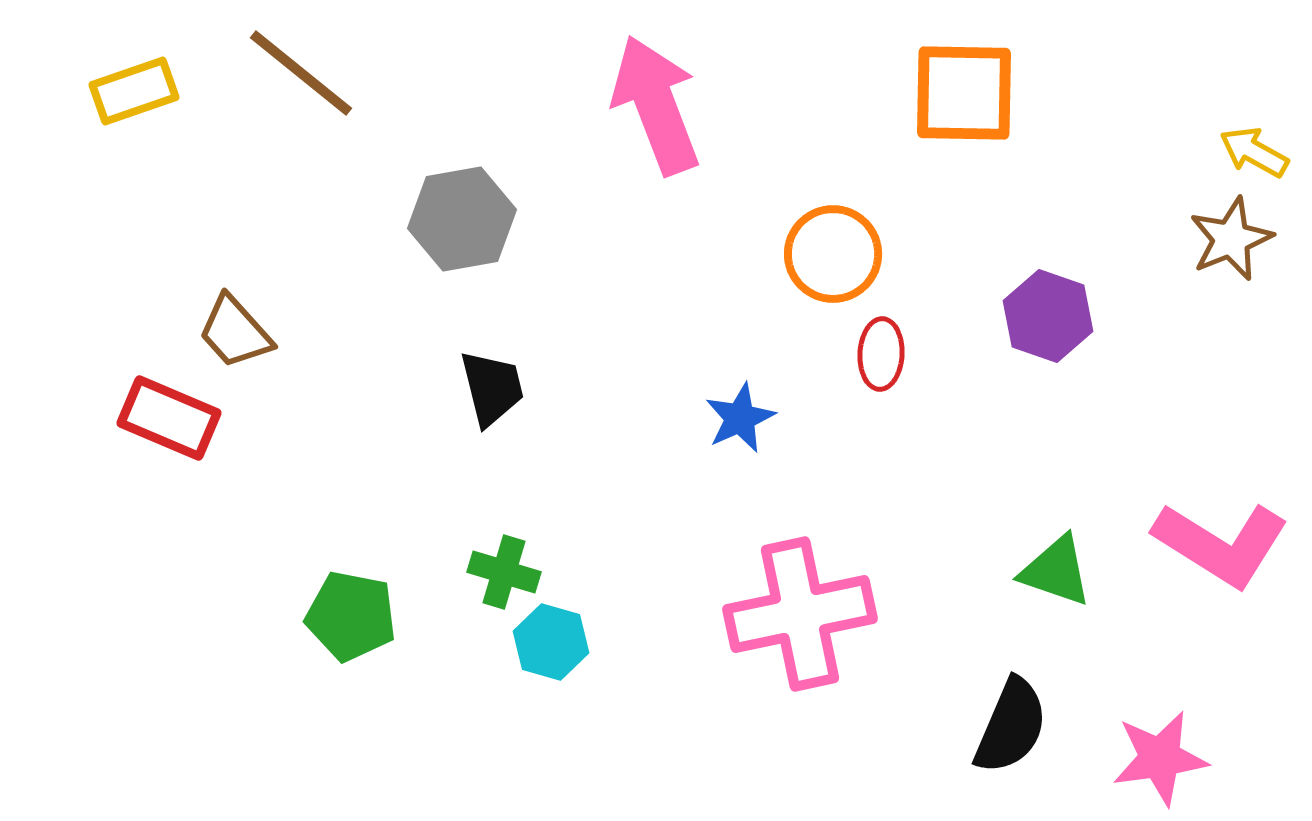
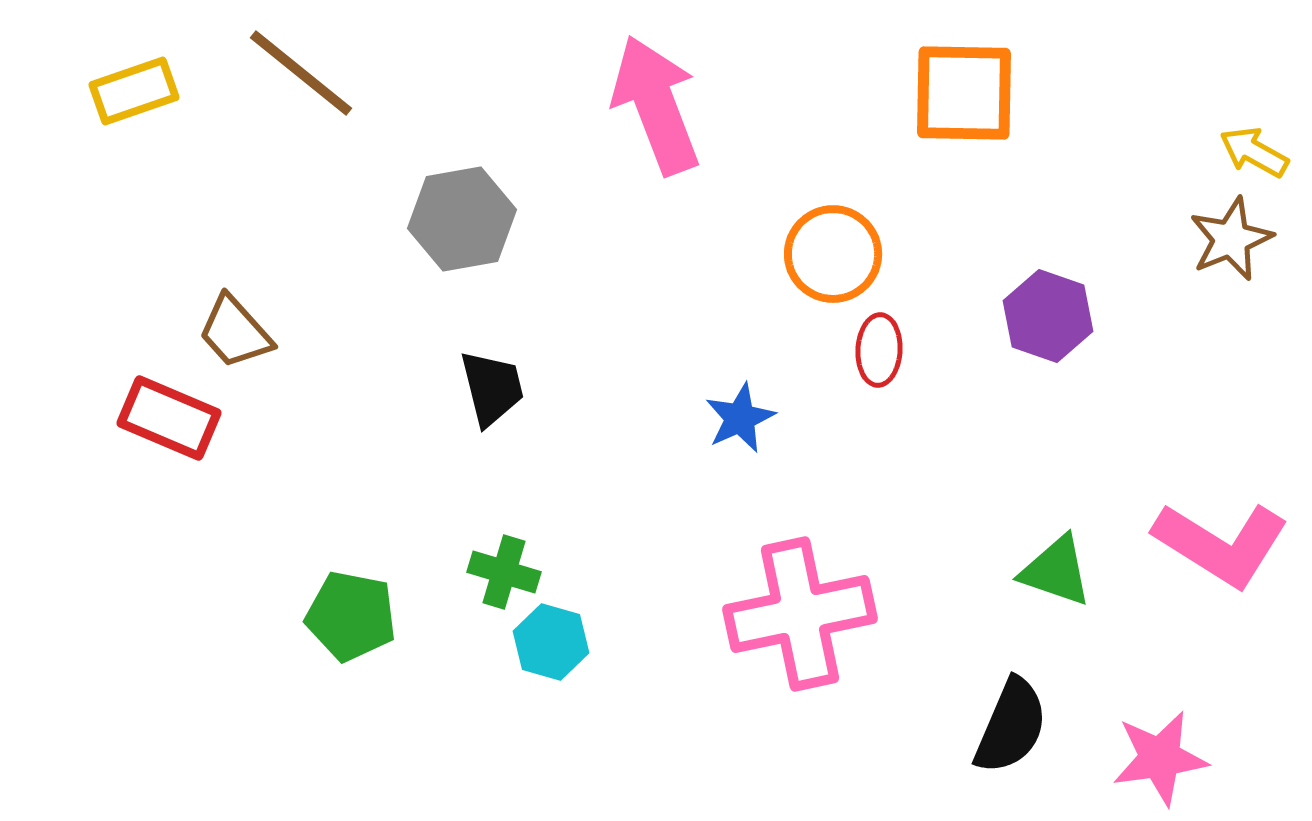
red ellipse: moved 2 px left, 4 px up
